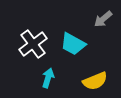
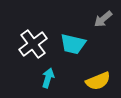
cyan trapezoid: rotated 16 degrees counterclockwise
yellow semicircle: moved 3 px right
